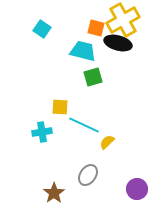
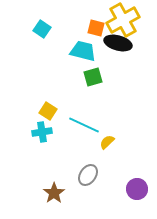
yellow square: moved 12 px left, 4 px down; rotated 30 degrees clockwise
